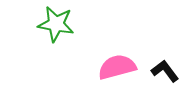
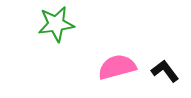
green star: rotated 18 degrees counterclockwise
